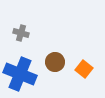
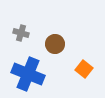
brown circle: moved 18 px up
blue cross: moved 8 px right
